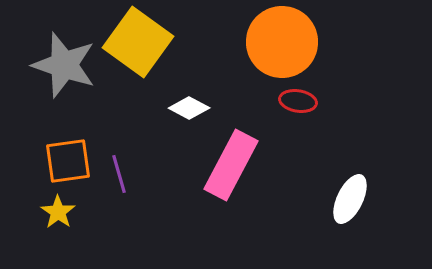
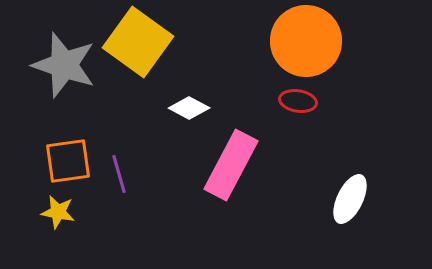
orange circle: moved 24 px right, 1 px up
yellow star: rotated 24 degrees counterclockwise
